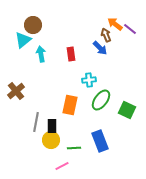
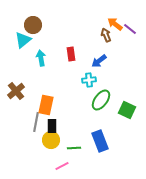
blue arrow: moved 1 px left, 13 px down; rotated 98 degrees clockwise
cyan arrow: moved 4 px down
orange rectangle: moved 24 px left
